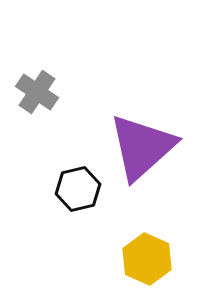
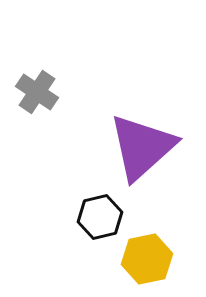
black hexagon: moved 22 px right, 28 px down
yellow hexagon: rotated 24 degrees clockwise
